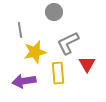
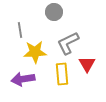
yellow star: rotated 10 degrees clockwise
yellow rectangle: moved 4 px right, 1 px down
purple arrow: moved 1 px left, 2 px up
